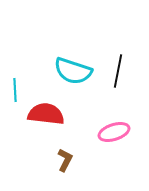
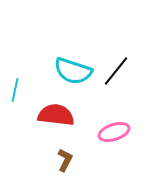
black line: moved 2 px left; rotated 28 degrees clockwise
cyan line: rotated 15 degrees clockwise
red semicircle: moved 10 px right, 1 px down
